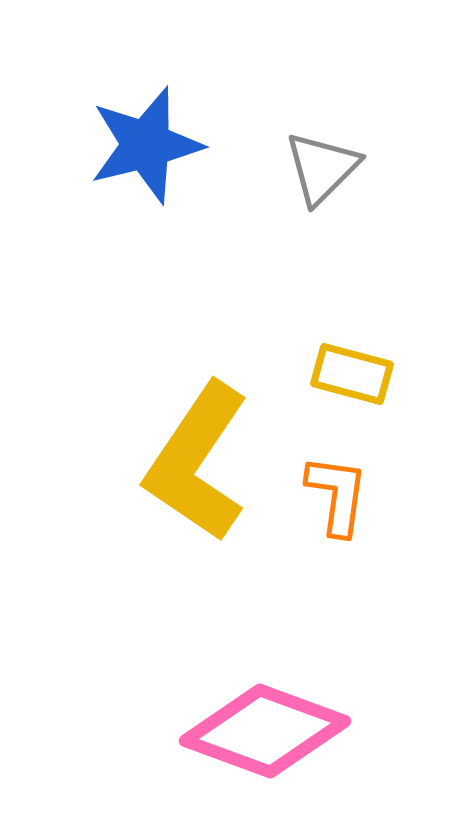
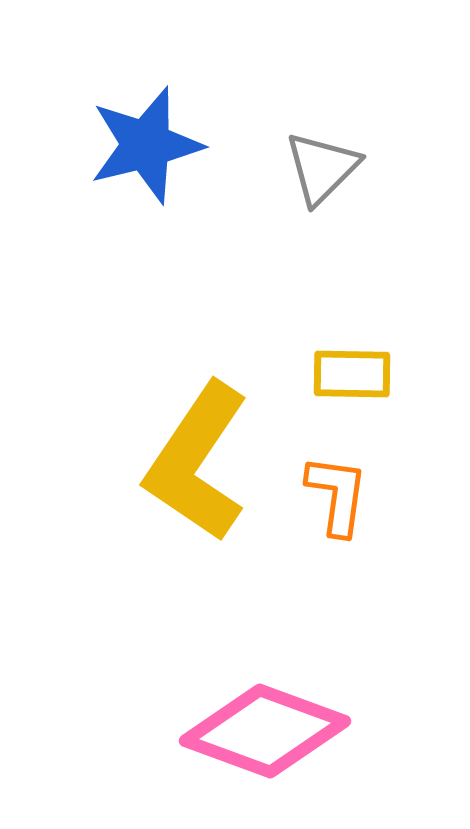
yellow rectangle: rotated 14 degrees counterclockwise
